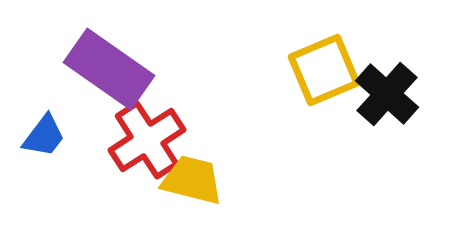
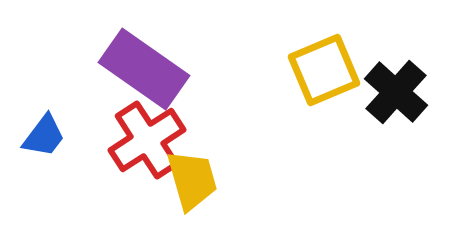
purple rectangle: moved 35 px right
black cross: moved 9 px right, 2 px up
yellow trapezoid: rotated 60 degrees clockwise
